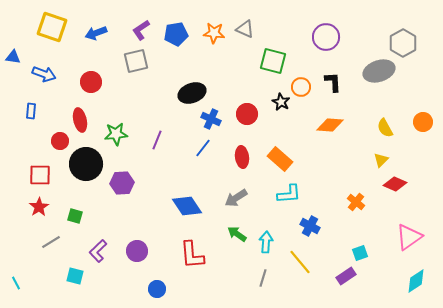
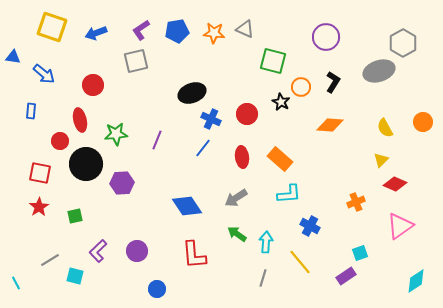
blue pentagon at (176, 34): moved 1 px right, 3 px up
blue arrow at (44, 74): rotated 20 degrees clockwise
red circle at (91, 82): moved 2 px right, 3 px down
black L-shape at (333, 82): rotated 35 degrees clockwise
red square at (40, 175): moved 2 px up; rotated 10 degrees clockwise
orange cross at (356, 202): rotated 30 degrees clockwise
green square at (75, 216): rotated 28 degrees counterclockwise
pink triangle at (409, 237): moved 9 px left, 11 px up
gray line at (51, 242): moved 1 px left, 18 px down
red L-shape at (192, 255): moved 2 px right
